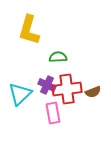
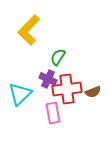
yellow L-shape: rotated 28 degrees clockwise
green semicircle: rotated 54 degrees counterclockwise
purple cross: moved 1 px right, 6 px up
